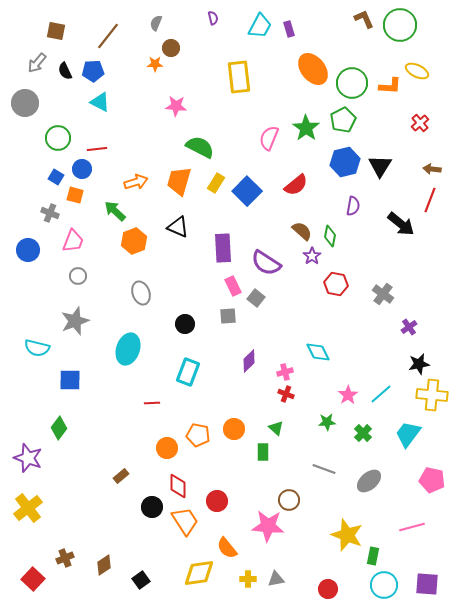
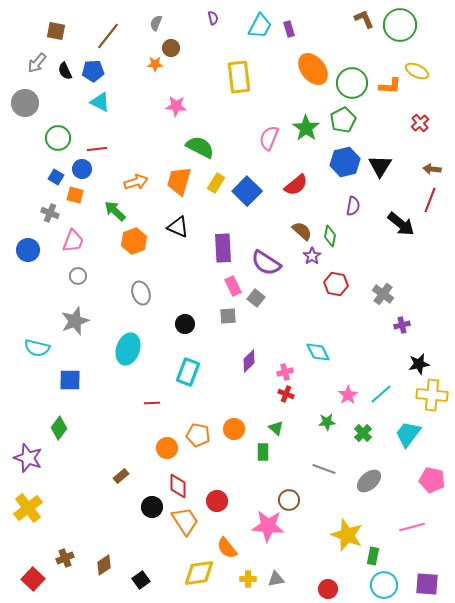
purple cross at (409, 327): moved 7 px left, 2 px up; rotated 21 degrees clockwise
